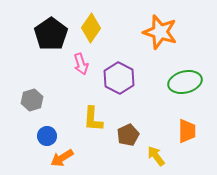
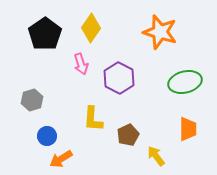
black pentagon: moved 6 px left
orange trapezoid: moved 1 px right, 2 px up
orange arrow: moved 1 px left, 1 px down
